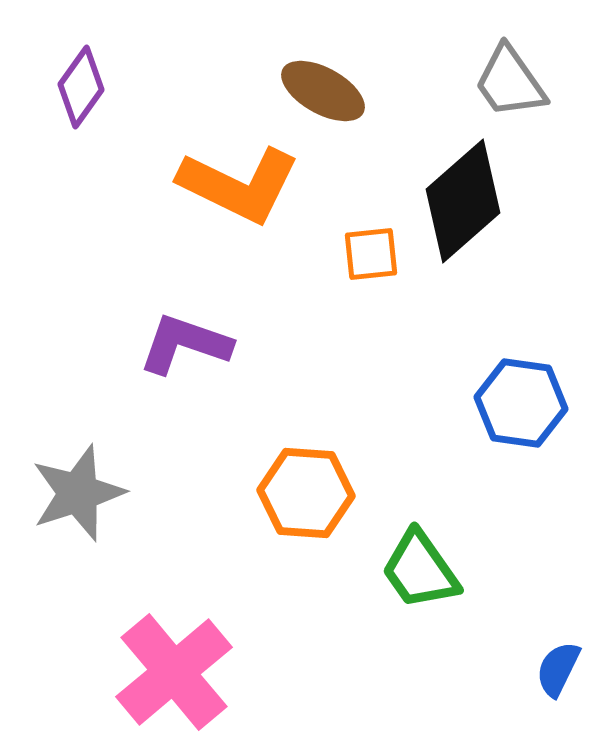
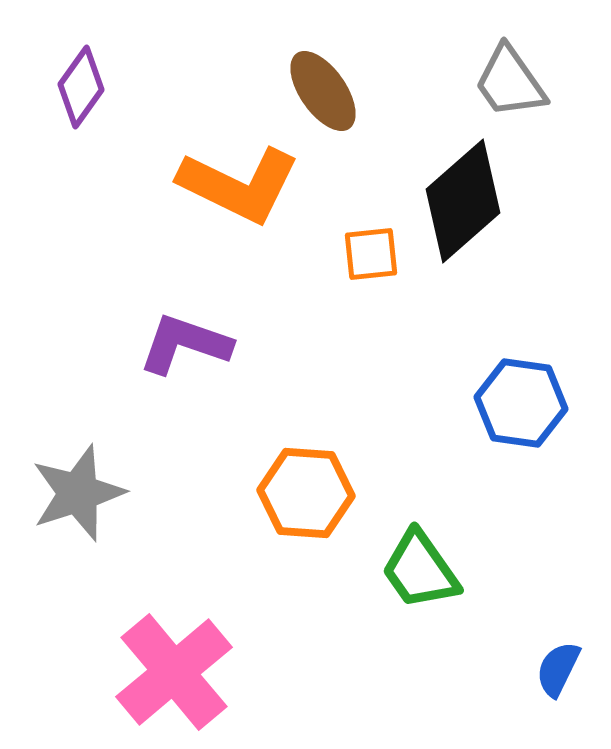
brown ellipse: rotated 26 degrees clockwise
